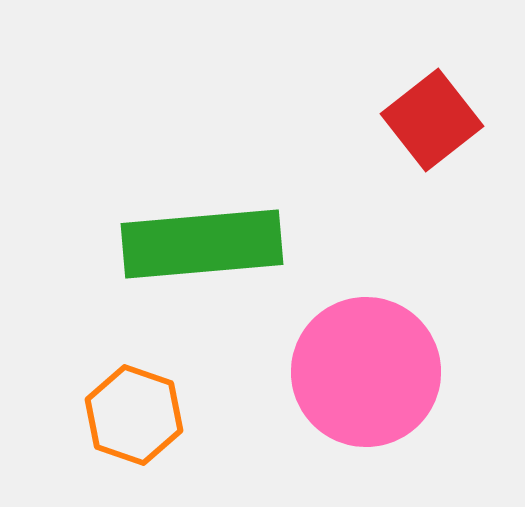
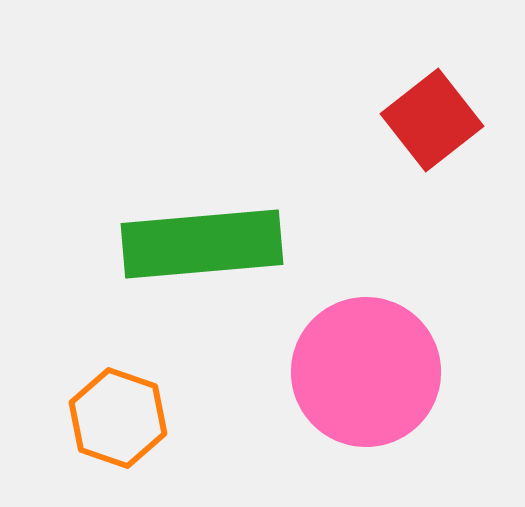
orange hexagon: moved 16 px left, 3 px down
